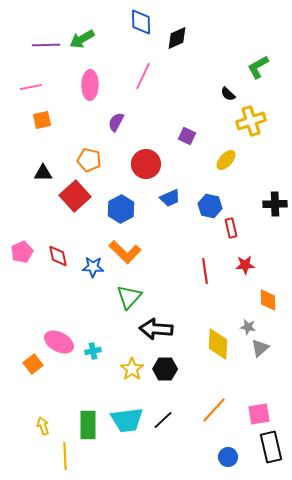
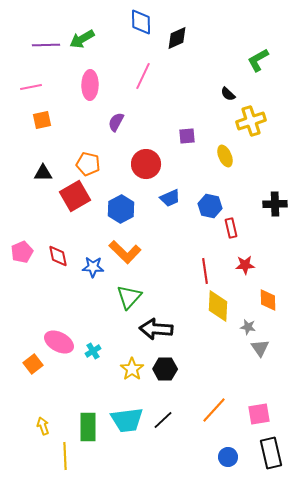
green L-shape at (258, 67): moved 7 px up
purple square at (187, 136): rotated 30 degrees counterclockwise
orange pentagon at (89, 160): moved 1 px left, 4 px down
yellow ellipse at (226, 160): moved 1 px left, 4 px up; rotated 65 degrees counterclockwise
red square at (75, 196): rotated 12 degrees clockwise
yellow diamond at (218, 344): moved 38 px up
gray triangle at (260, 348): rotated 24 degrees counterclockwise
cyan cross at (93, 351): rotated 21 degrees counterclockwise
green rectangle at (88, 425): moved 2 px down
black rectangle at (271, 447): moved 6 px down
